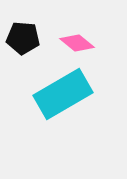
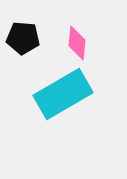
pink diamond: rotated 56 degrees clockwise
